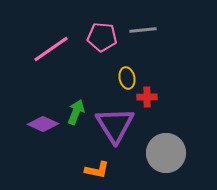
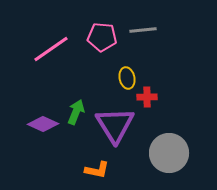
gray circle: moved 3 px right
